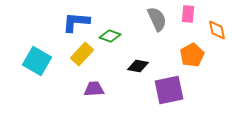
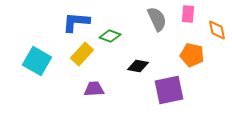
orange pentagon: rotated 30 degrees counterclockwise
